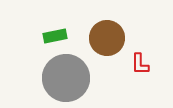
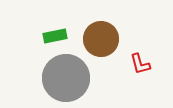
brown circle: moved 6 px left, 1 px down
red L-shape: rotated 15 degrees counterclockwise
